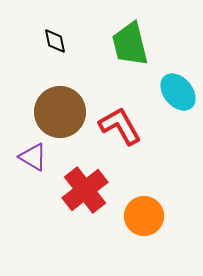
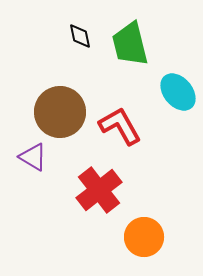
black diamond: moved 25 px right, 5 px up
red cross: moved 14 px right
orange circle: moved 21 px down
